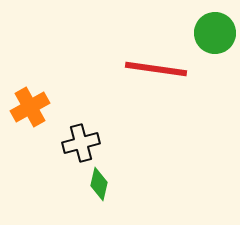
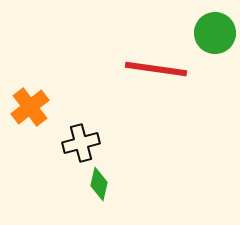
orange cross: rotated 9 degrees counterclockwise
